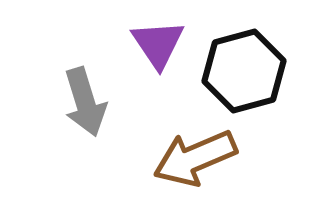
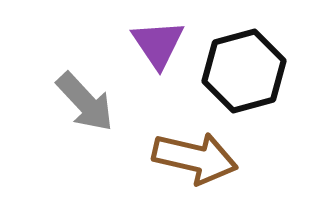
gray arrow: rotated 26 degrees counterclockwise
brown arrow: rotated 144 degrees counterclockwise
